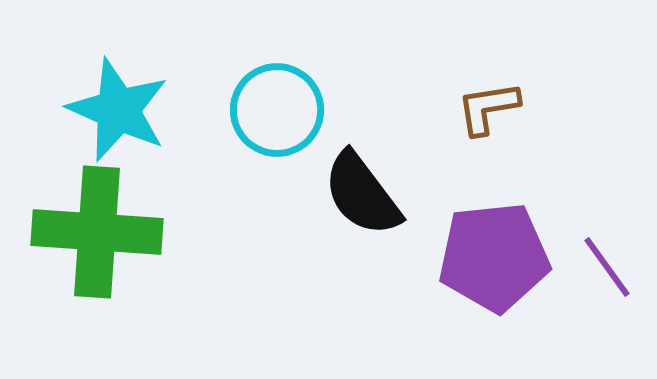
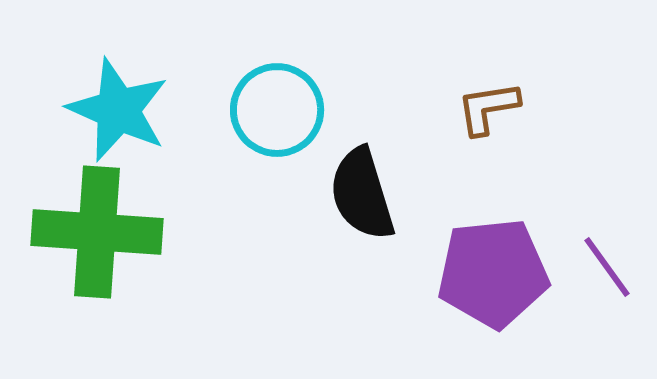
black semicircle: rotated 20 degrees clockwise
purple pentagon: moved 1 px left, 16 px down
